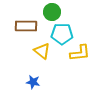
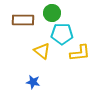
green circle: moved 1 px down
brown rectangle: moved 3 px left, 6 px up
